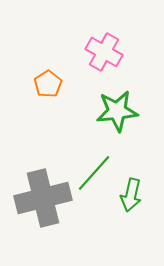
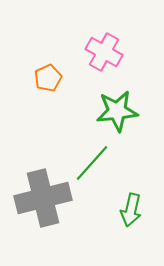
orange pentagon: moved 6 px up; rotated 8 degrees clockwise
green line: moved 2 px left, 10 px up
green arrow: moved 15 px down
